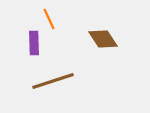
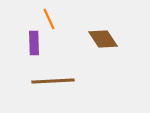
brown line: rotated 15 degrees clockwise
